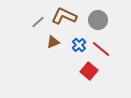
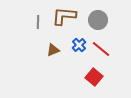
brown L-shape: rotated 20 degrees counterclockwise
gray line: rotated 48 degrees counterclockwise
brown triangle: moved 8 px down
red square: moved 5 px right, 6 px down
